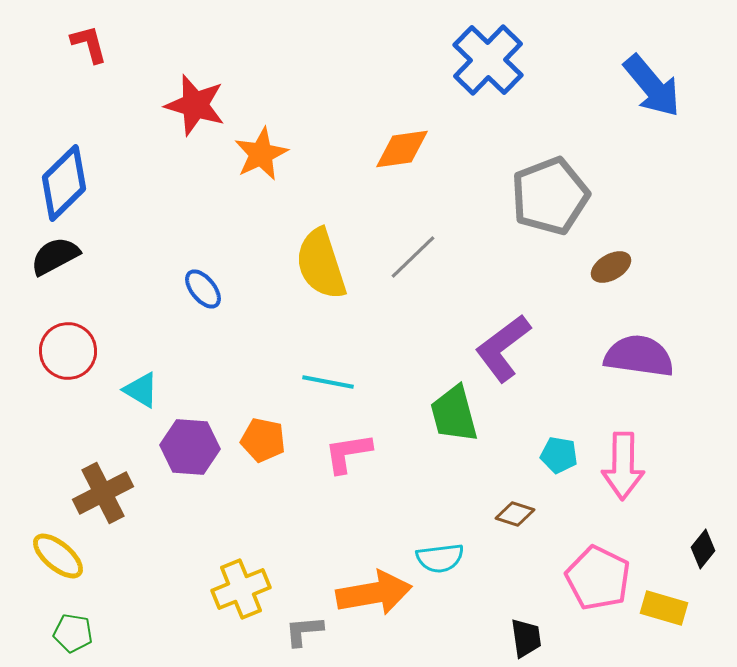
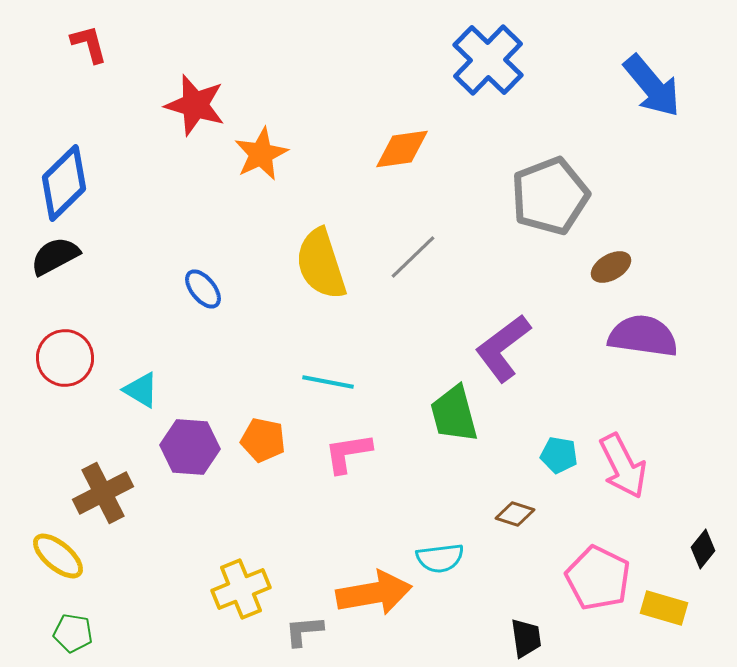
red circle: moved 3 px left, 7 px down
purple semicircle: moved 4 px right, 20 px up
pink arrow: rotated 28 degrees counterclockwise
